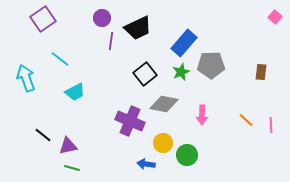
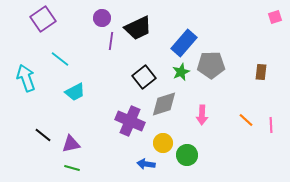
pink square: rotated 32 degrees clockwise
black square: moved 1 px left, 3 px down
gray diamond: rotated 28 degrees counterclockwise
purple triangle: moved 3 px right, 2 px up
